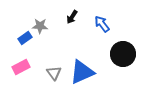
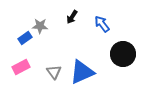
gray triangle: moved 1 px up
